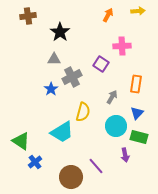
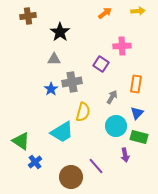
orange arrow: moved 3 px left, 2 px up; rotated 24 degrees clockwise
gray cross: moved 5 px down; rotated 18 degrees clockwise
